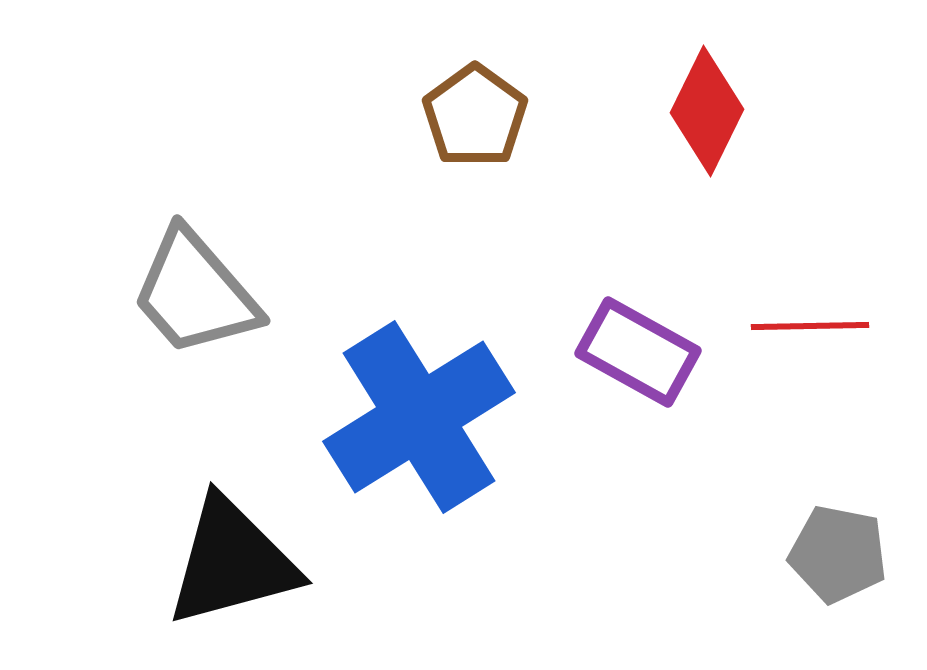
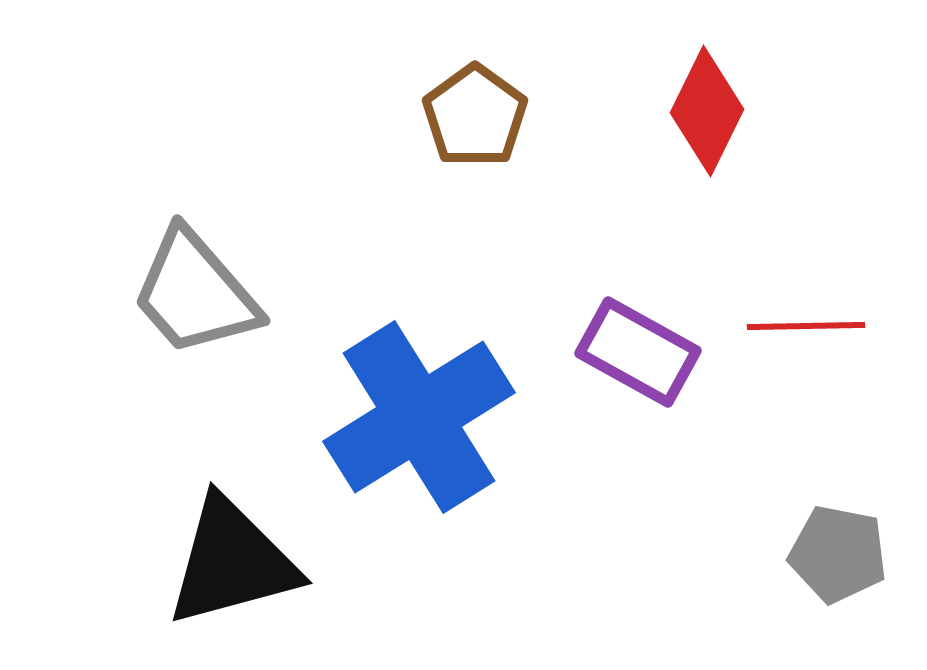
red line: moved 4 px left
